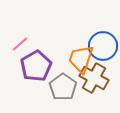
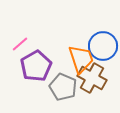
orange trapezoid: rotated 144 degrees clockwise
brown cross: moved 2 px left
gray pentagon: rotated 12 degrees counterclockwise
